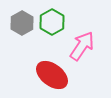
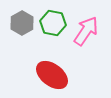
green hexagon: moved 1 px right, 1 px down; rotated 20 degrees counterclockwise
pink arrow: moved 4 px right, 15 px up
